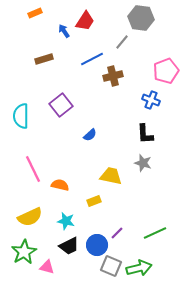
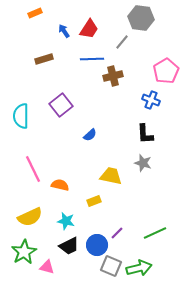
red trapezoid: moved 4 px right, 8 px down
blue line: rotated 25 degrees clockwise
pink pentagon: rotated 10 degrees counterclockwise
